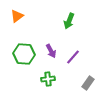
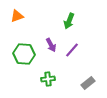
orange triangle: rotated 16 degrees clockwise
purple arrow: moved 6 px up
purple line: moved 1 px left, 7 px up
gray rectangle: rotated 16 degrees clockwise
